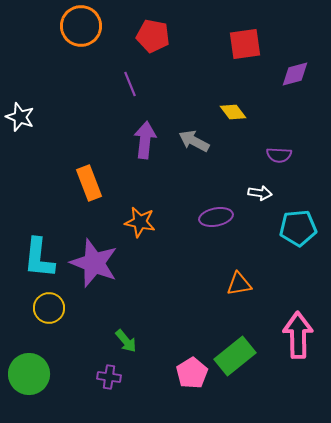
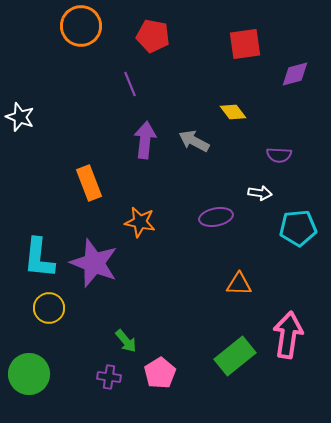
orange triangle: rotated 12 degrees clockwise
pink arrow: moved 10 px left; rotated 9 degrees clockwise
pink pentagon: moved 32 px left
